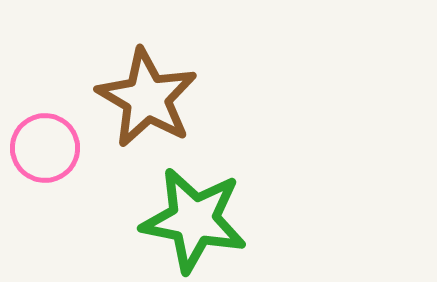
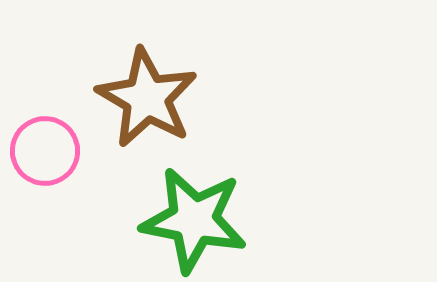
pink circle: moved 3 px down
